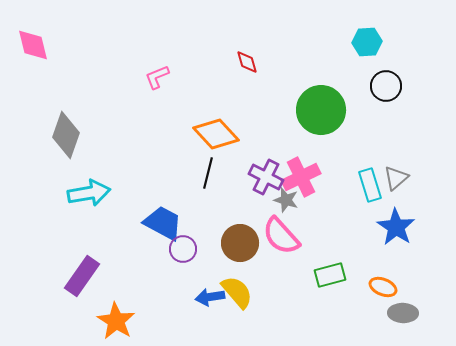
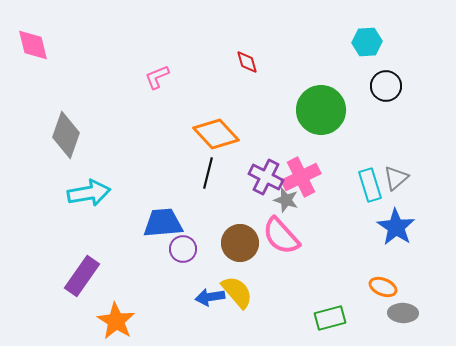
blue trapezoid: rotated 33 degrees counterclockwise
green rectangle: moved 43 px down
